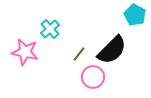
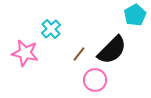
cyan pentagon: rotated 15 degrees clockwise
cyan cross: moved 1 px right
pink star: moved 1 px down
pink circle: moved 2 px right, 3 px down
